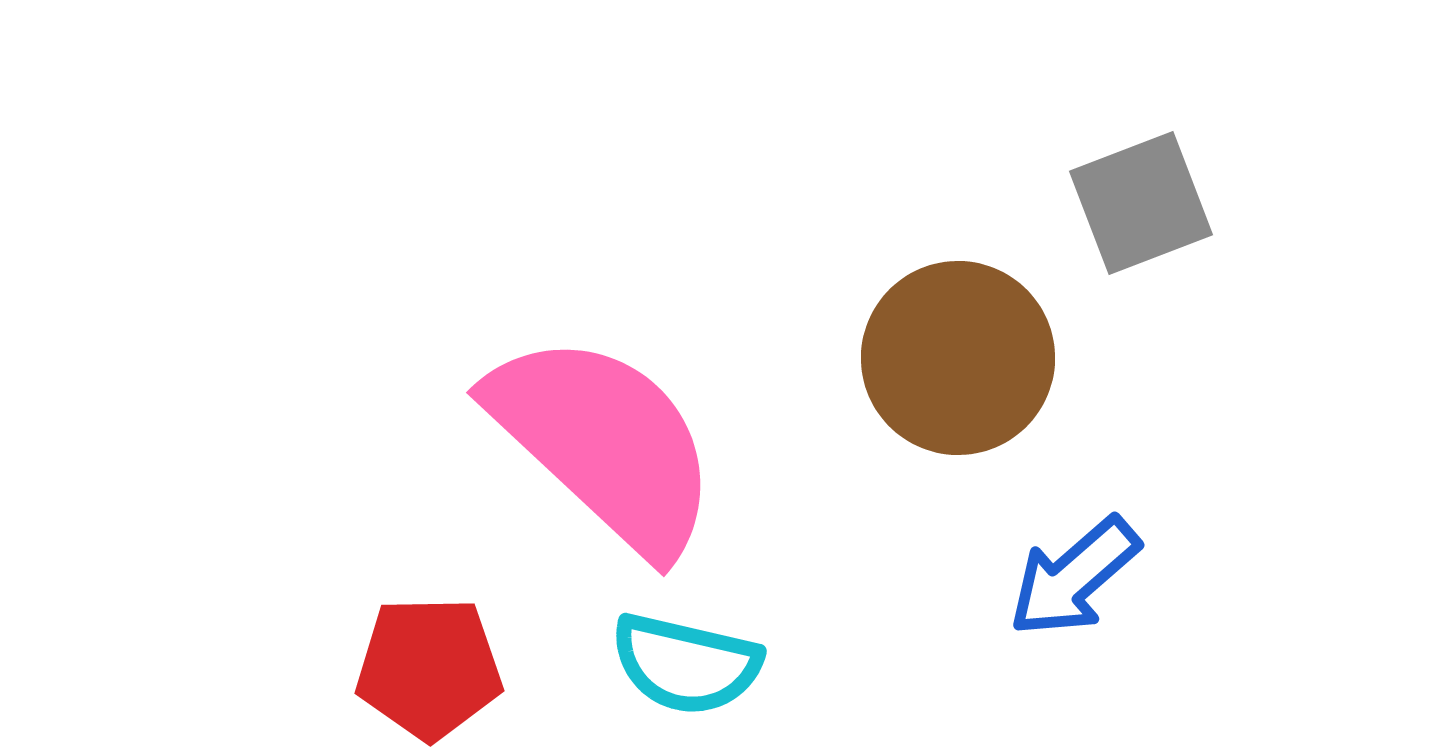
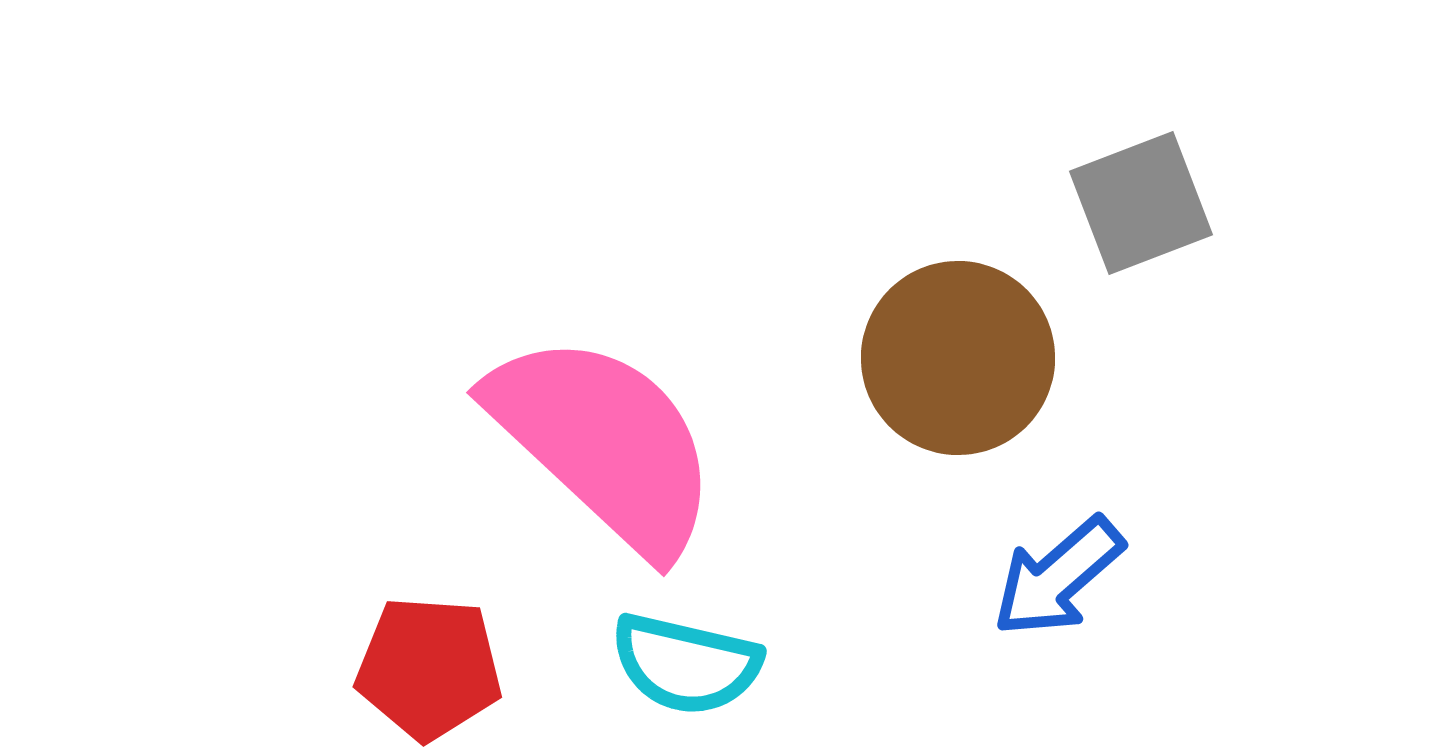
blue arrow: moved 16 px left
red pentagon: rotated 5 degrees clockwise
